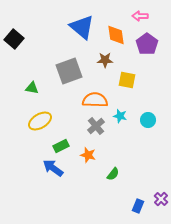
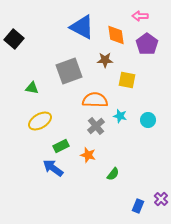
blue triangle: rotated 12 degrees counterclockwise
